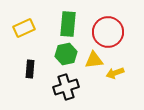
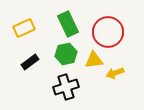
green rectangle: rotated 30 degrees counterclockwise
black rectangle: moved 7 px up; rotated 48 degrees clockwise
